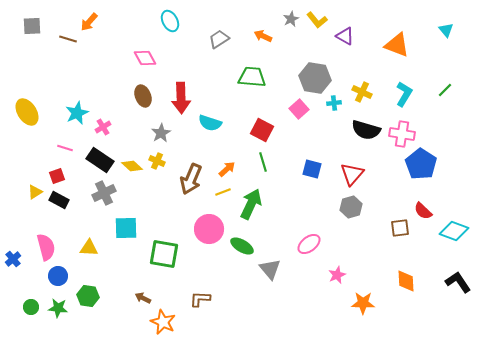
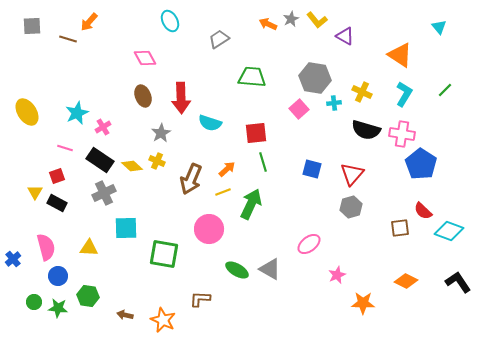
cyan triangle at (446, 30): moved 7 px left, 3 px up
orange arrow at (263, 36): moved 5 px right, 12 px up
orange triangle at (397, 45): moved 3 px right, 10 px down; rotated 12 degrees clockwise
red square at (262, 130): moved 6 px left, 3 px down; rotated 35 degrees counterclockwise
yellow triangle at (35, 192): rotated 28 degrees counterclockwise
black rectangle at (59, 200): moved 2 px left, 3 px down
cyan diamond at (454, 231): moved 5 px left
green ellipse at (242, 246): moved 5 px left, 24 px down
gray triangle at (270, 269): rotated 20 degrees counterclockwise
orange diamond at (406, 281): rotated 60 degrees counterclockwise
brown arrow at (143, 298): moved 18 px left, 17 px down; rotated 14 degrees counterclockwise
green circle at (31, 307): moved 3 px right, 5 px up
orange star at (163, 322): moved 2 px up
